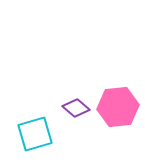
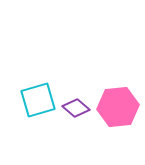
cyan square: moved 3 px right, 34 px up
